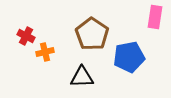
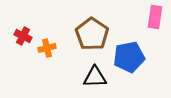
red cross: moved 3 px left
orange cross: moved 2 px right, 4 px up
black triangle: moved 13 px right
